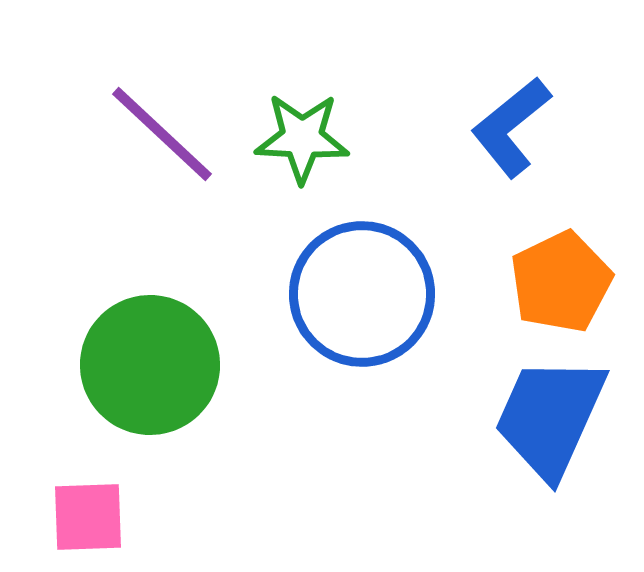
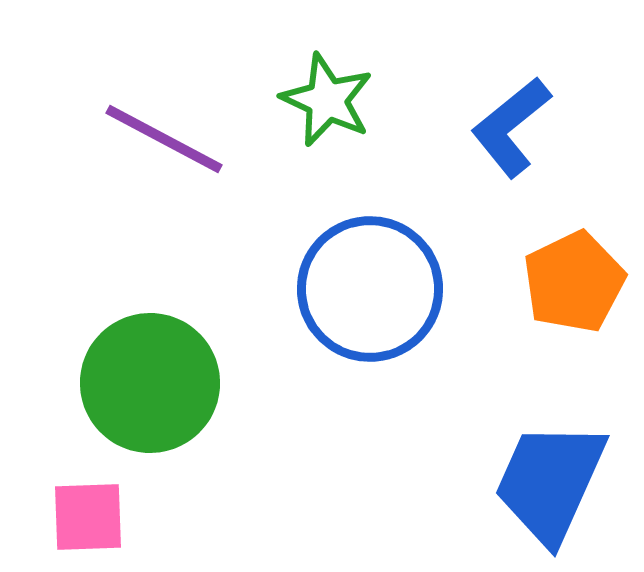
purple line: moved 2 px right, 5 px down; rotated 15 degrees counterclockwise
green star: moved 25 px right, 38 px up; rotated 22 degrees clockwise
orange pentagon: moved 13 px right
blue circle: moved 8 px right, 5 px up
green circle: moved 18 px down
blue trapezoid: moved 65 px down
